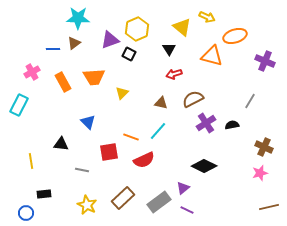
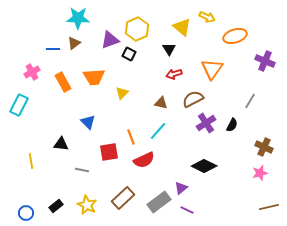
orange triangle at (212, 56): moved 13 px down; rotated 50 degrees clockwise
black semicircle at (232, 125): rotated 128 degrees clockwise
orange line at (131, 137): rotated 49 degrees clockwise
purple triangle at (183, 188): moved 2 px left
black rectangle at (44, 194): moved 12 px right, 12 px down; rotated 32 degrees counterclockwise
